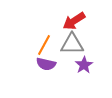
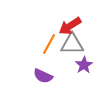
red arrow: moved 4 px left, 5 px down
orange line: moved 5 px right, 1 px up
purple semicircle: moved 3 px left, 12 px down; rotated 12 degrees clockwise
